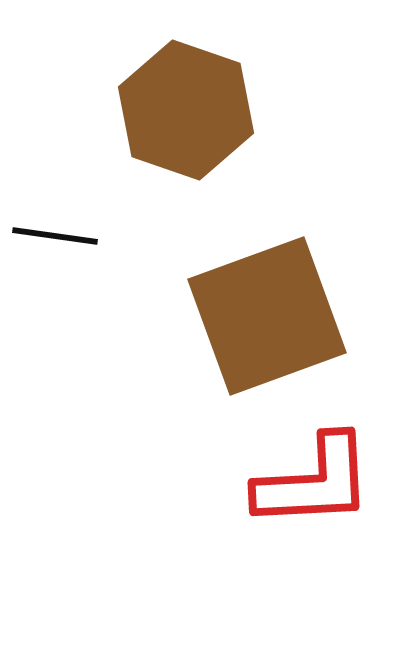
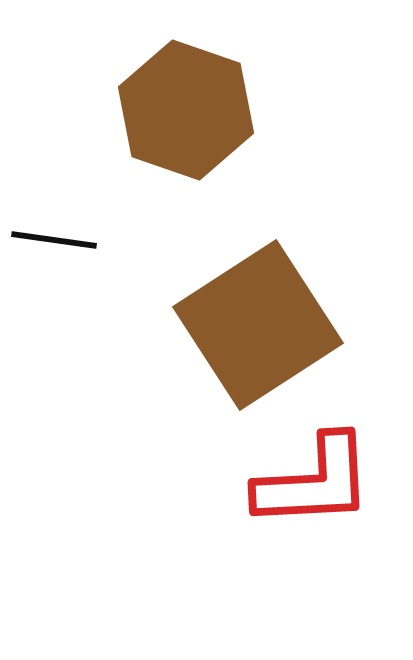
black line: moved 1 px left, 4 px down
brown square: moved 9 px left, 9 px down; rotated 13 degrees counterclockwise
